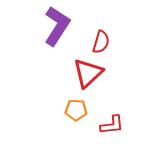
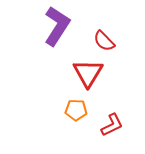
red semicircle: moved 3 px right, 1 px up; rotated 120 degrees clockwise
red triangle: rotated 16 degrees counterclockwise
red L-shape: rotated 20 degrees counterclockwise
